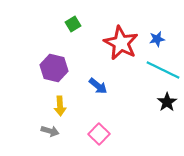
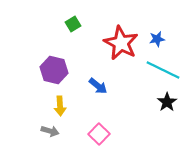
purple hexagon: moved 2 px down
